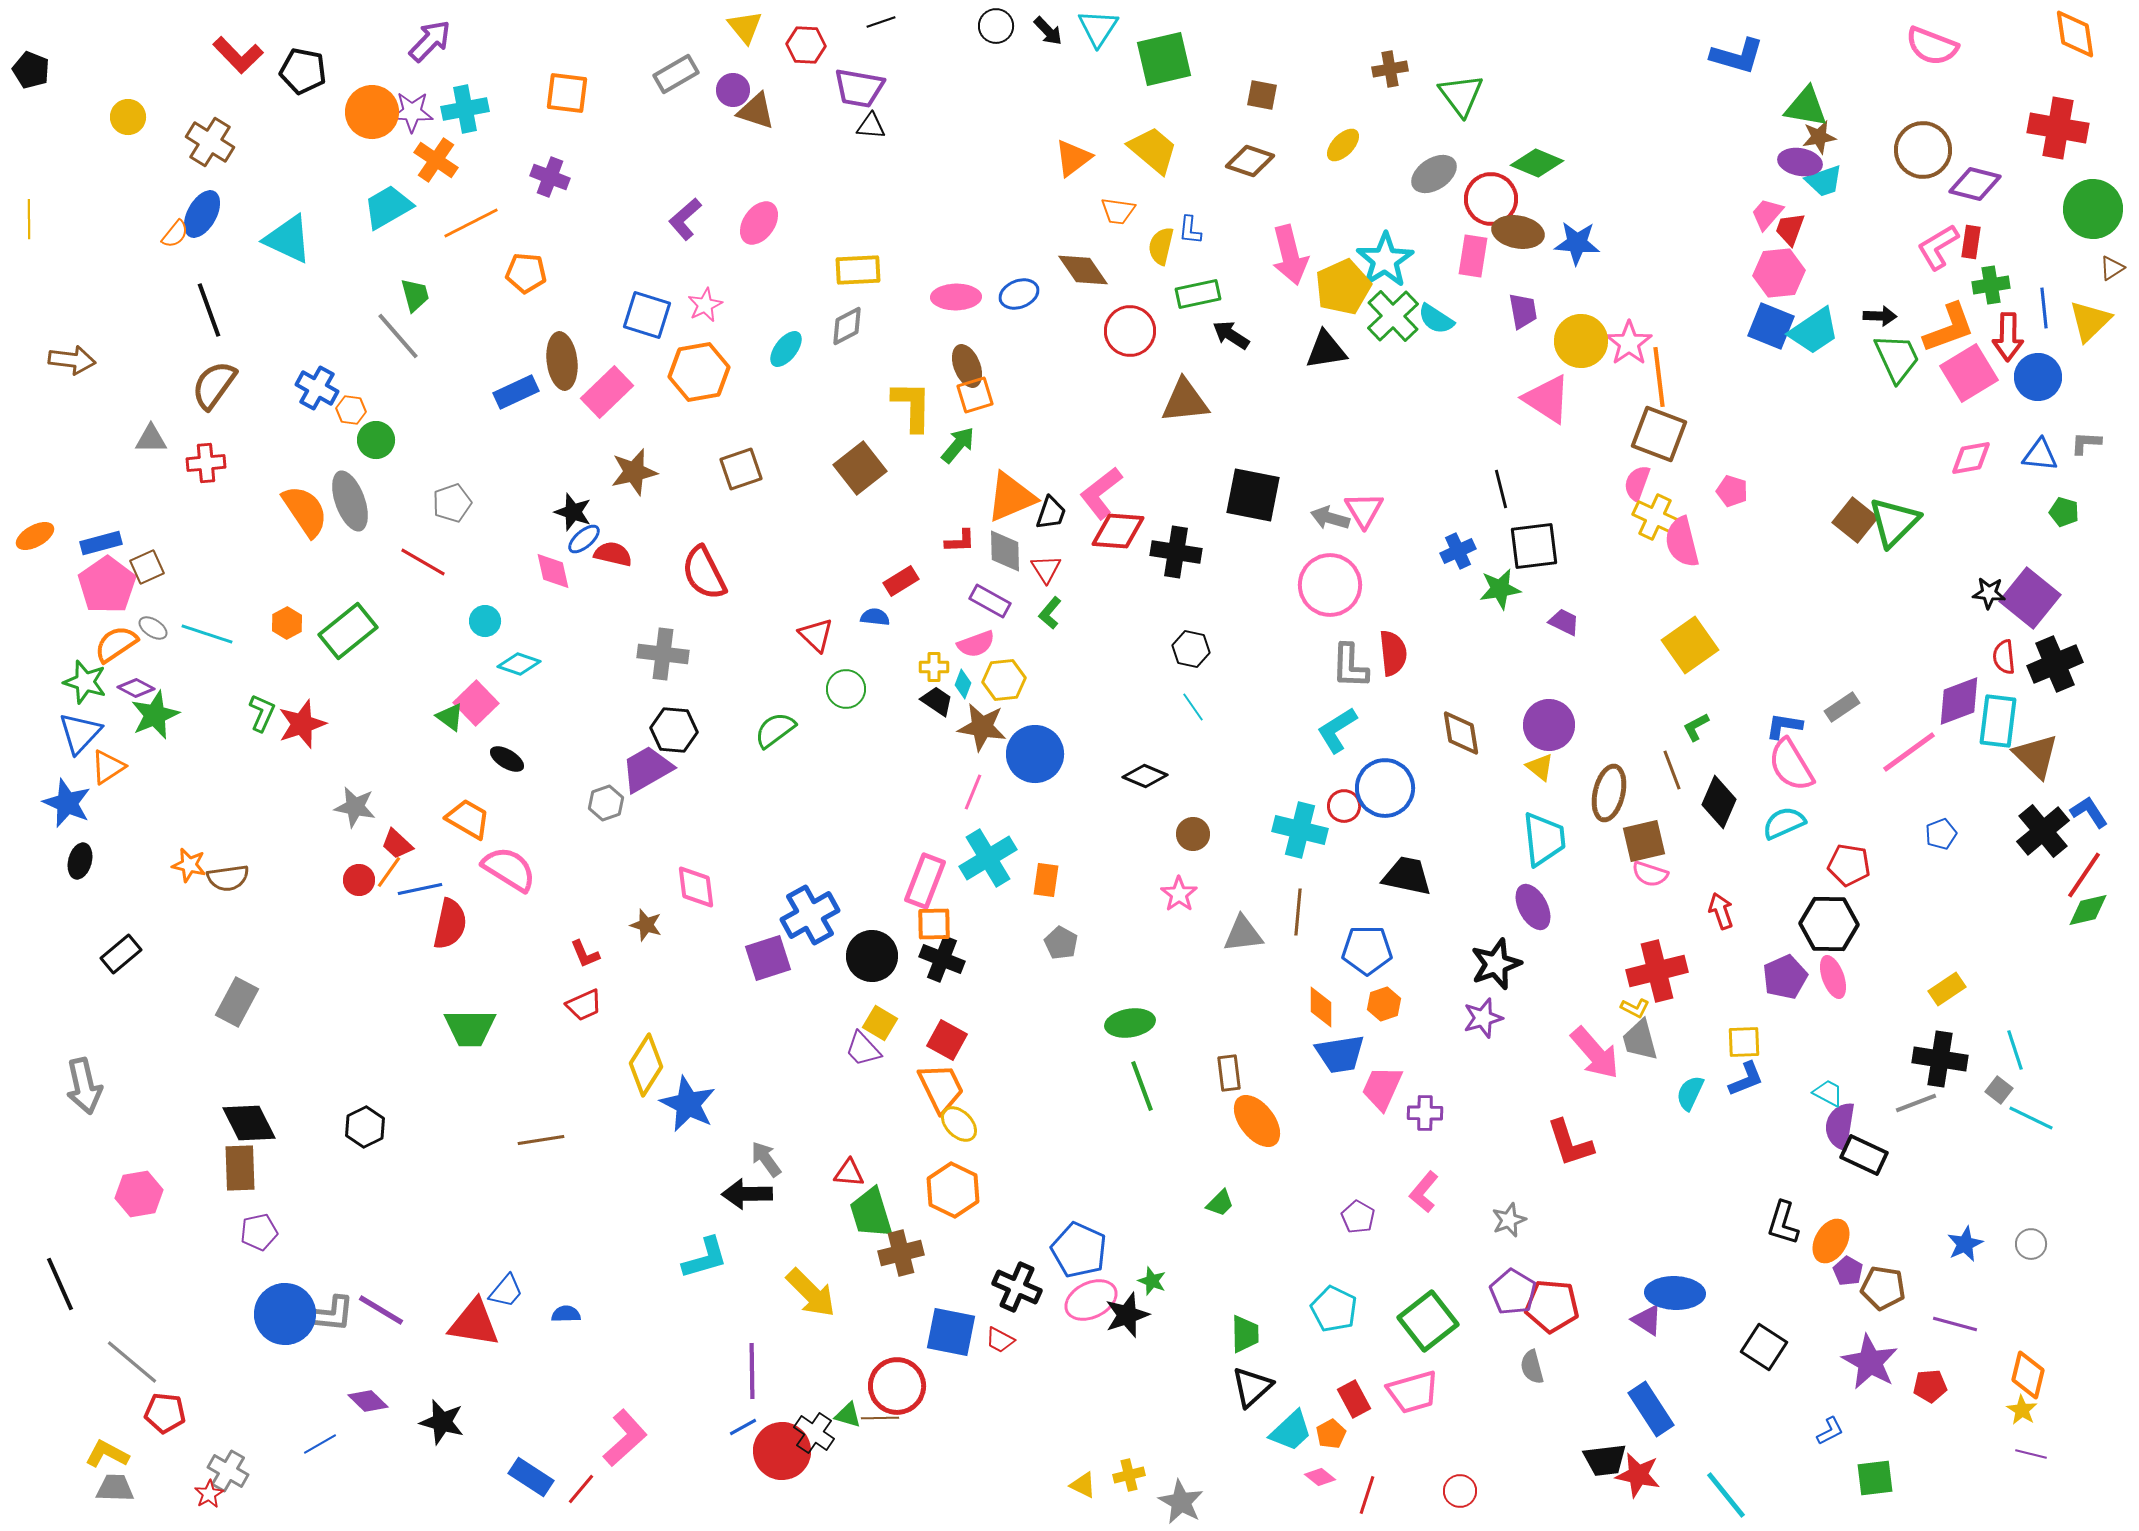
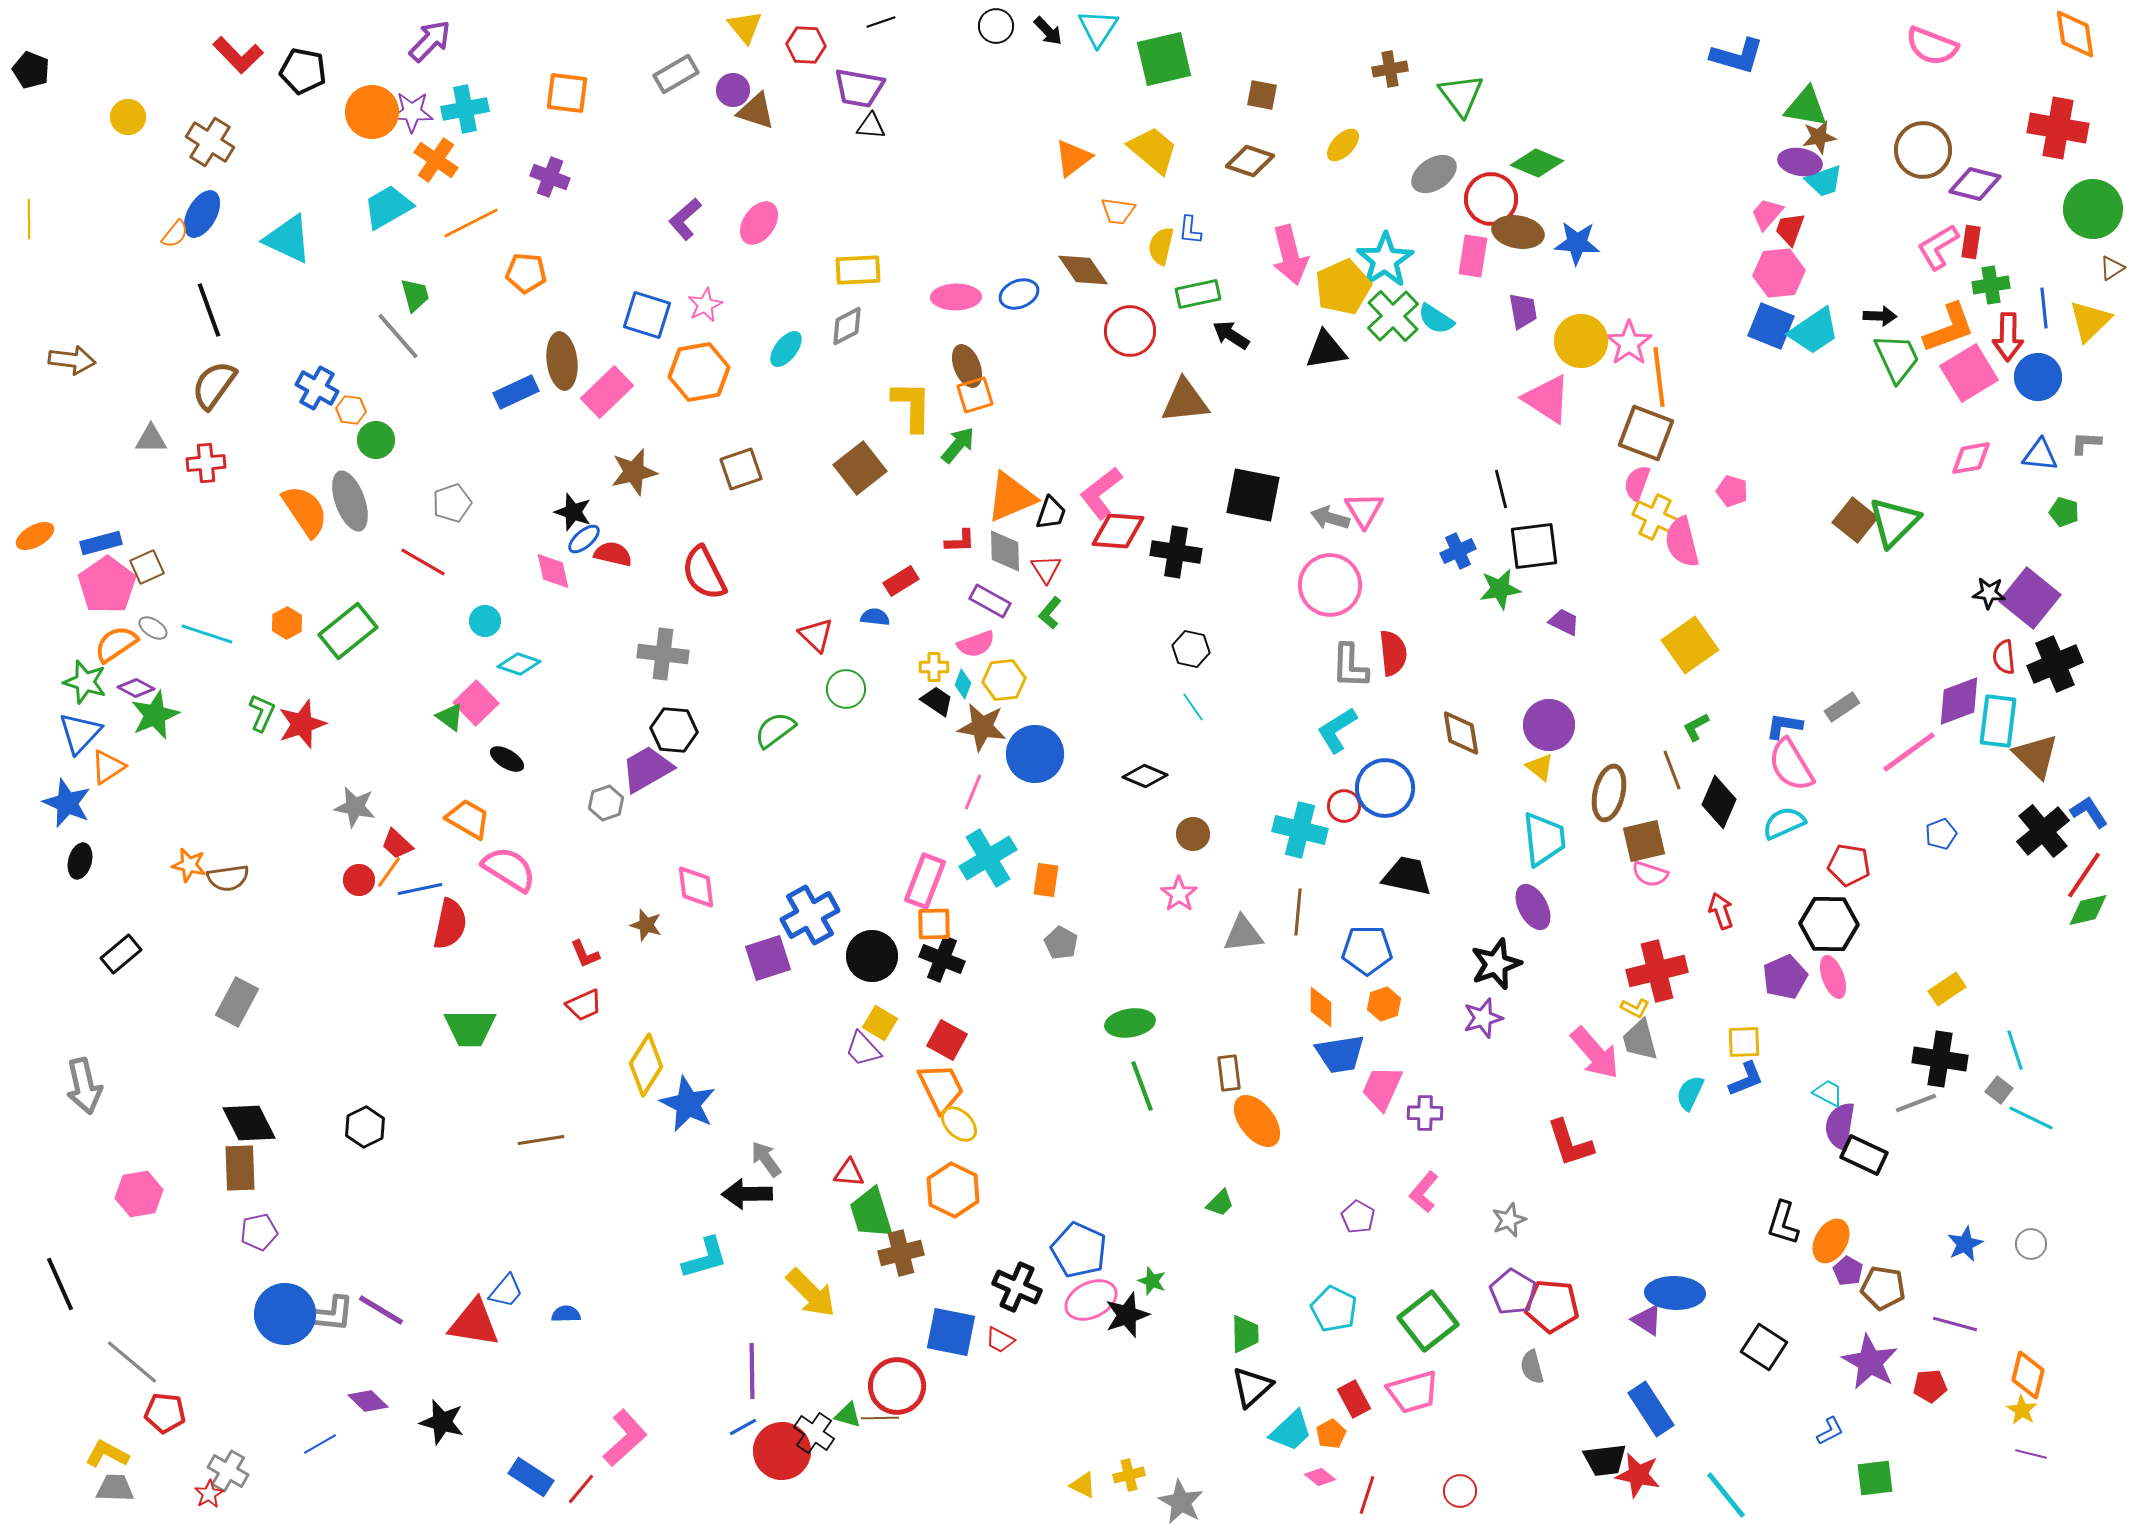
brown square at (1659, 434): moved 13 px left, 1 px up
